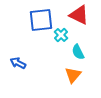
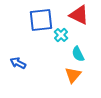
cyan semicircle: moved 2 px down
